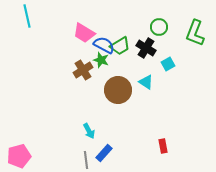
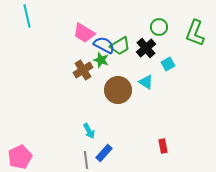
black cross: rotated 18 degrees clockwise
pink pentagon: moved 1 px right, 1 px down; rotated 10 degrees counterclockwise
